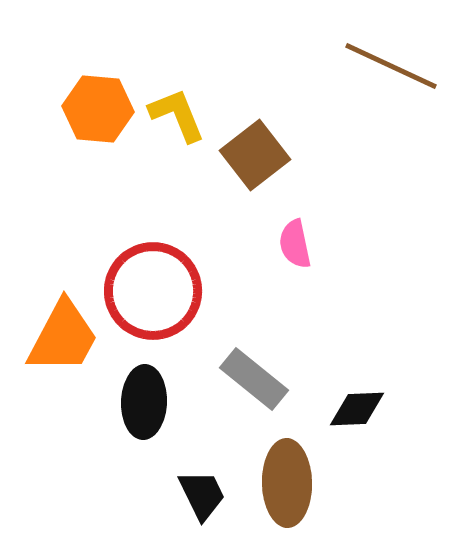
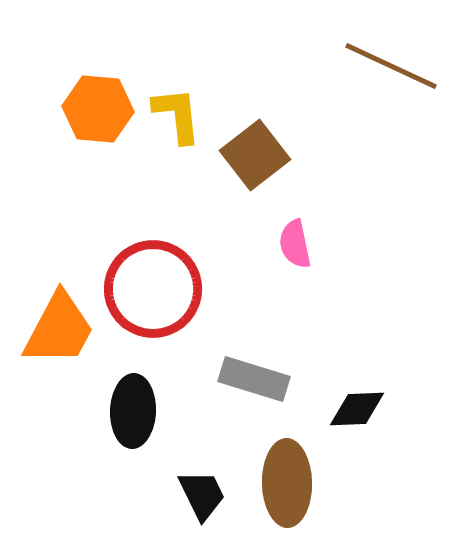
yellow L-shape: rotated 16 degrees clockwise
red circle: moved 2 px up
orange trapezoid: moved 4 px left, 8 px up
gray rectangle: rotated 22 degrees counterclockwise
black ellipse: moved 11 px left, 9 px down
